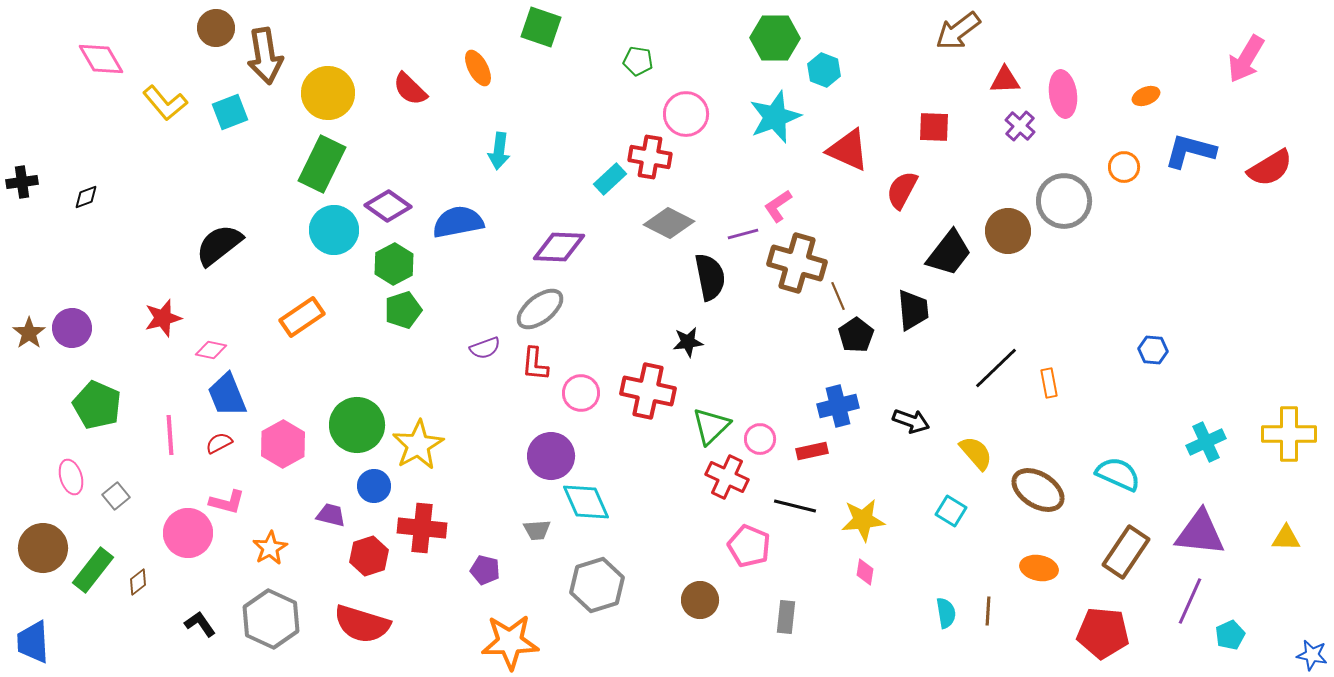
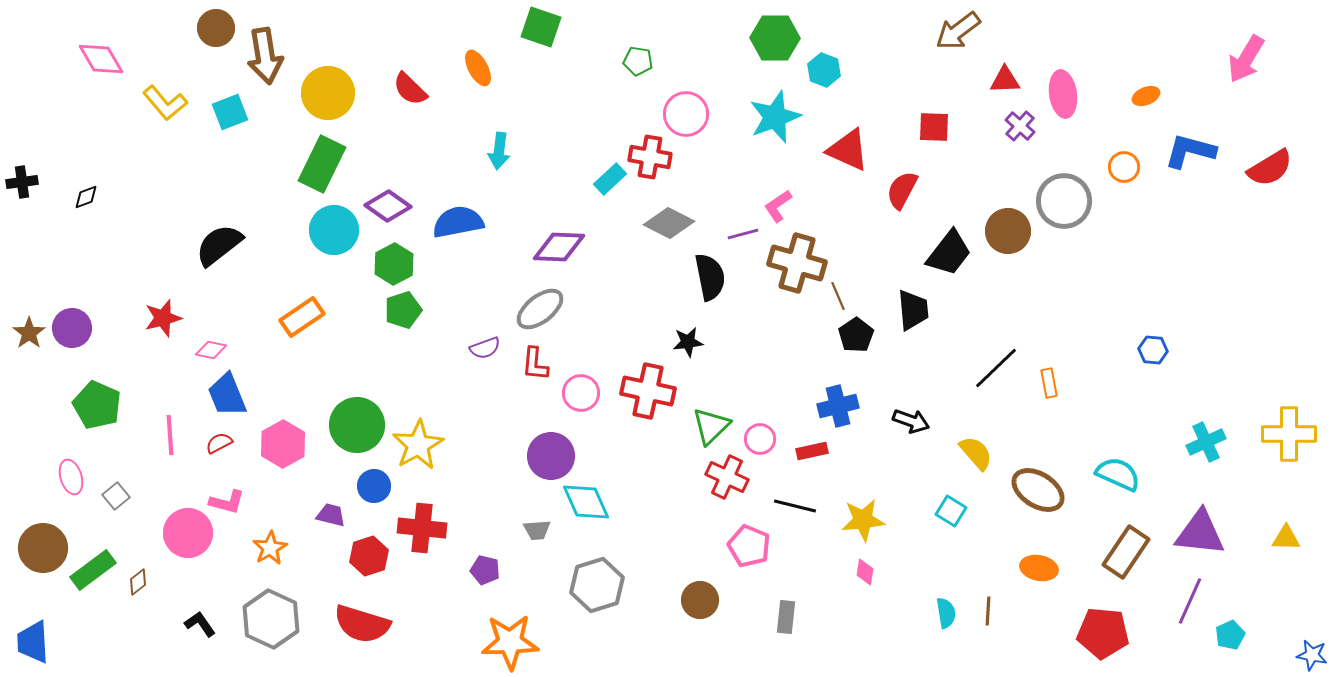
green rectangle at (93, 570): rotated 15 degrees clockwise
